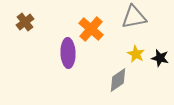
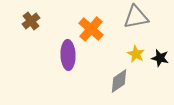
gray triangle: moved 2 px right
brown cross: moved 6 px right, 1 px up
purple ellipse: moved 2 px down
gray diamond: moved 1 px right, 1 px down
